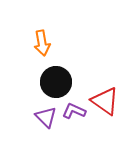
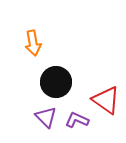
orange arrow: moved 9 px left
red triangle: moved 1 px right, 1 px up
purple L-shape: moved 3 px right, 9 px down
